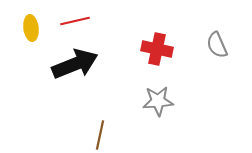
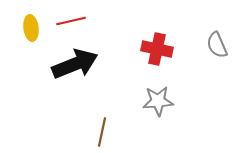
red line: moved 4 px left
brown line: moved 2 px right, 3 px up
